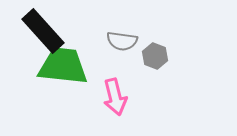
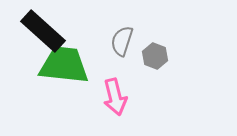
black rectangle: rotated 6 degrees counterclockwise
gray semicircle: rotated 100 degrees clockwise
green trapezoid: moved 1 px right, 1 px up
